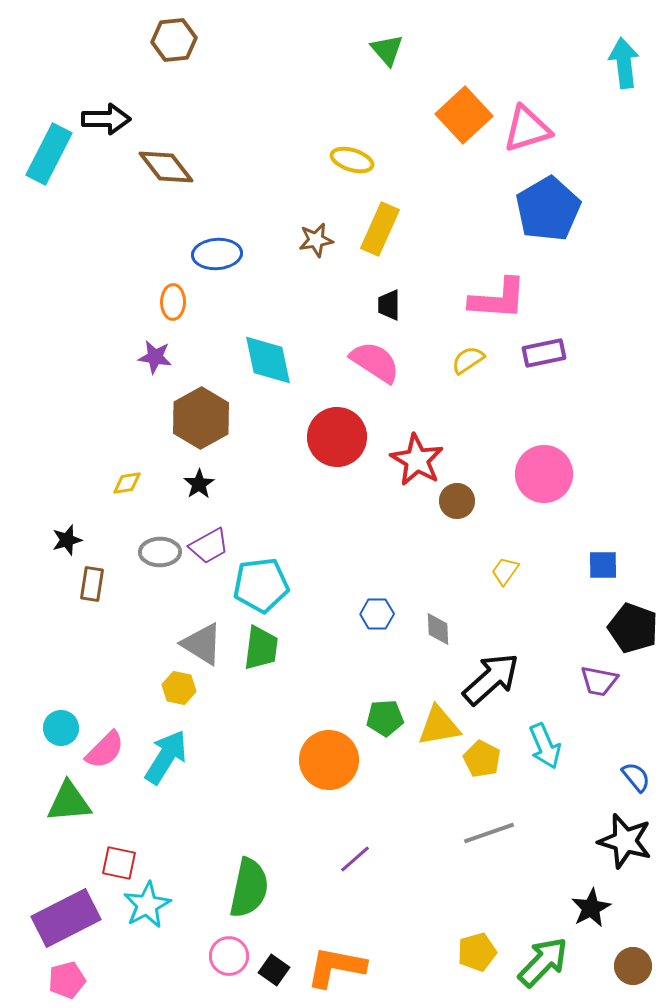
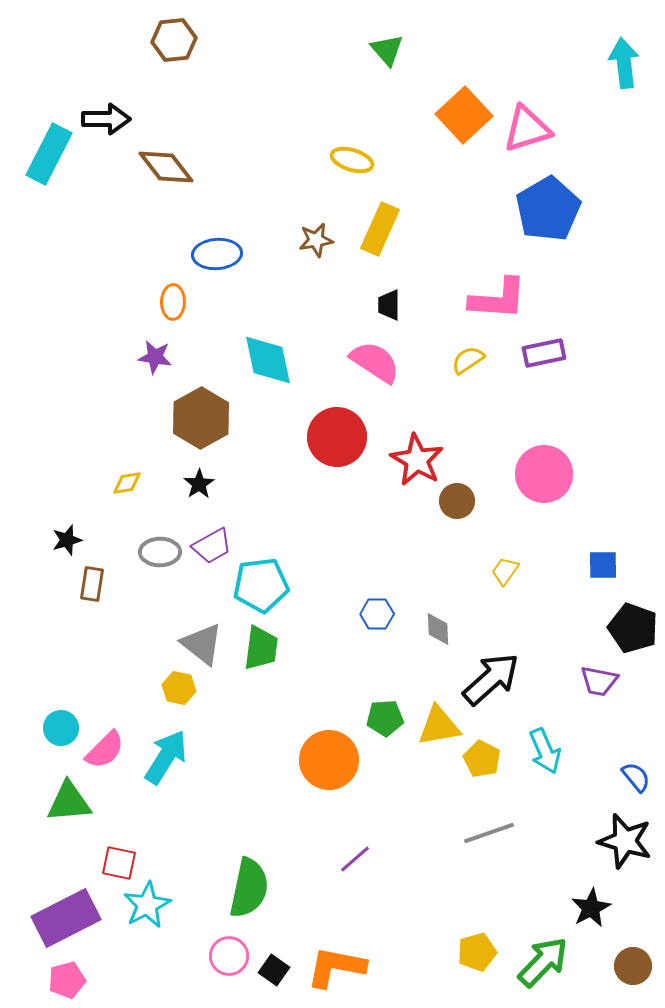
purple trapezoid at (209, 546): moved 3 px right
gray triangle at (202, 644): rotated 6 degrees clockwise
cyan arrow at (545, 746): moved 5 px down
